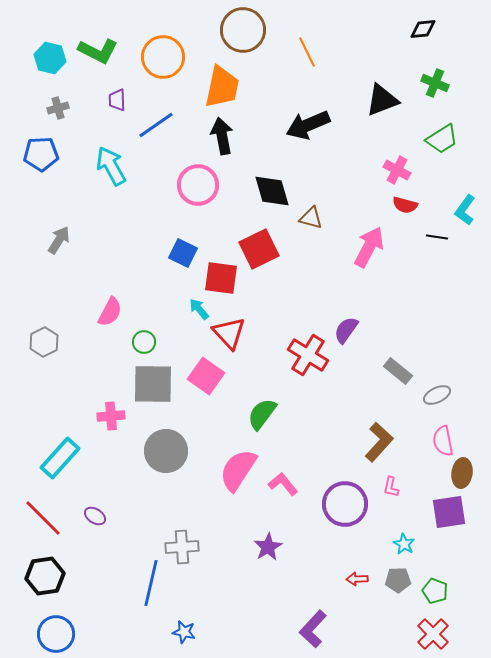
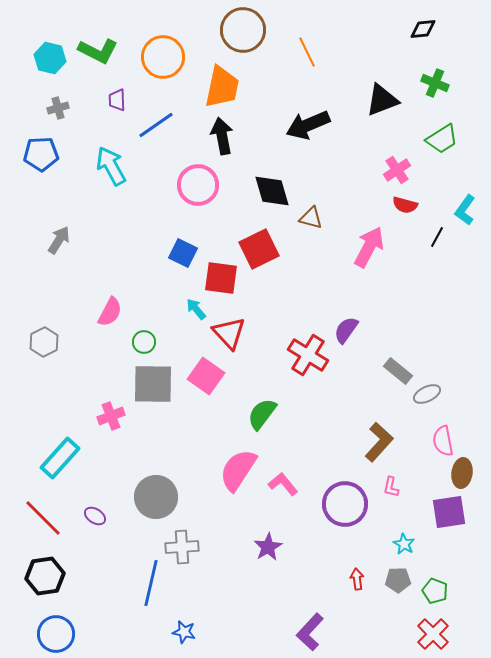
pink cross at (397, 170): rotated 28 degrees clockwise
black line at (437, 237): rotated 70 degrees counterclockwise
cyan arrow at (199, 309): moved 3 px left
gray ellipse at (437, 395): moved 10 px left, 1 px up
pink cross at (111, 416): rotated 16 degrees counterclockwise
gray circle at (166, 451): moved 10 px left, 46 px down
red arrow at (357, 579): rotated 85 degrees clockwise
purple L-shape at (313, 629): moved 3 px left, 3 px down
